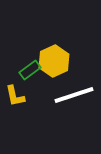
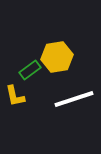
yellow hexagon: moved 3 px right, 4 px up; rotated 16 degrees clockwise
white line: moved 4 px down
